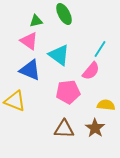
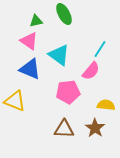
blue triangle: moved 1 px up
